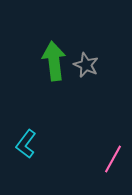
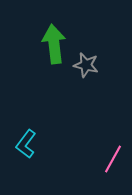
green arrow: moved 17 px up
gray star: rotated 10 degrees counterclockwise
